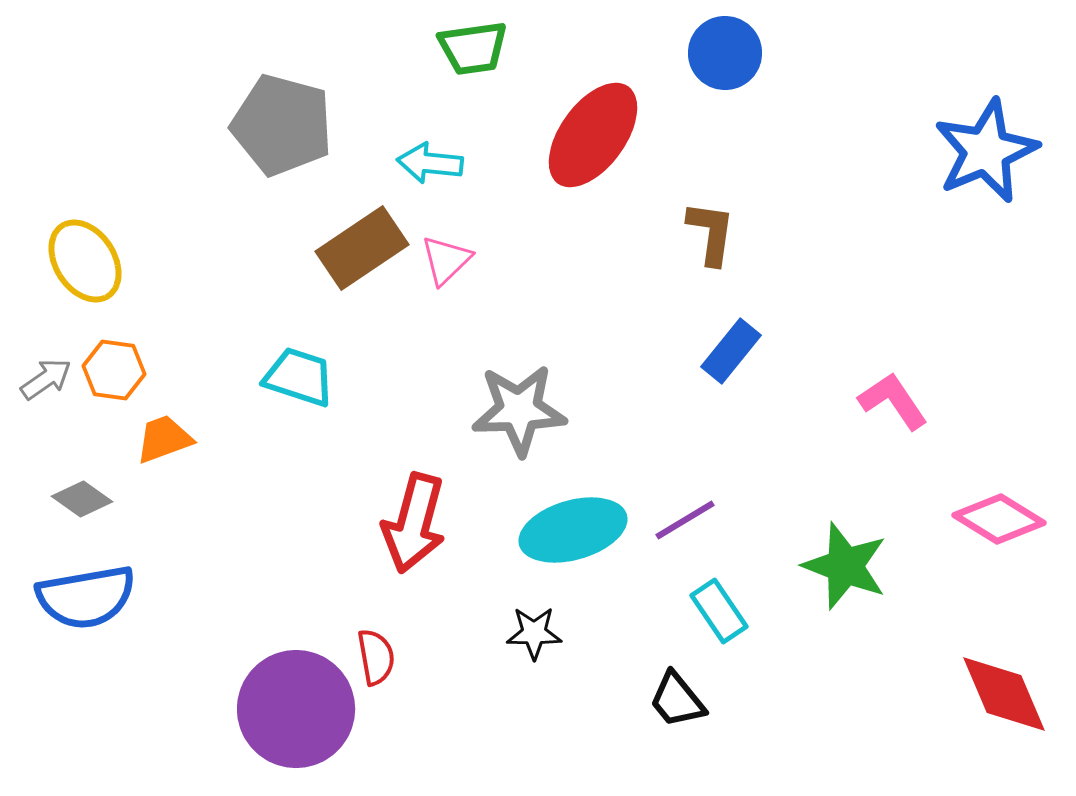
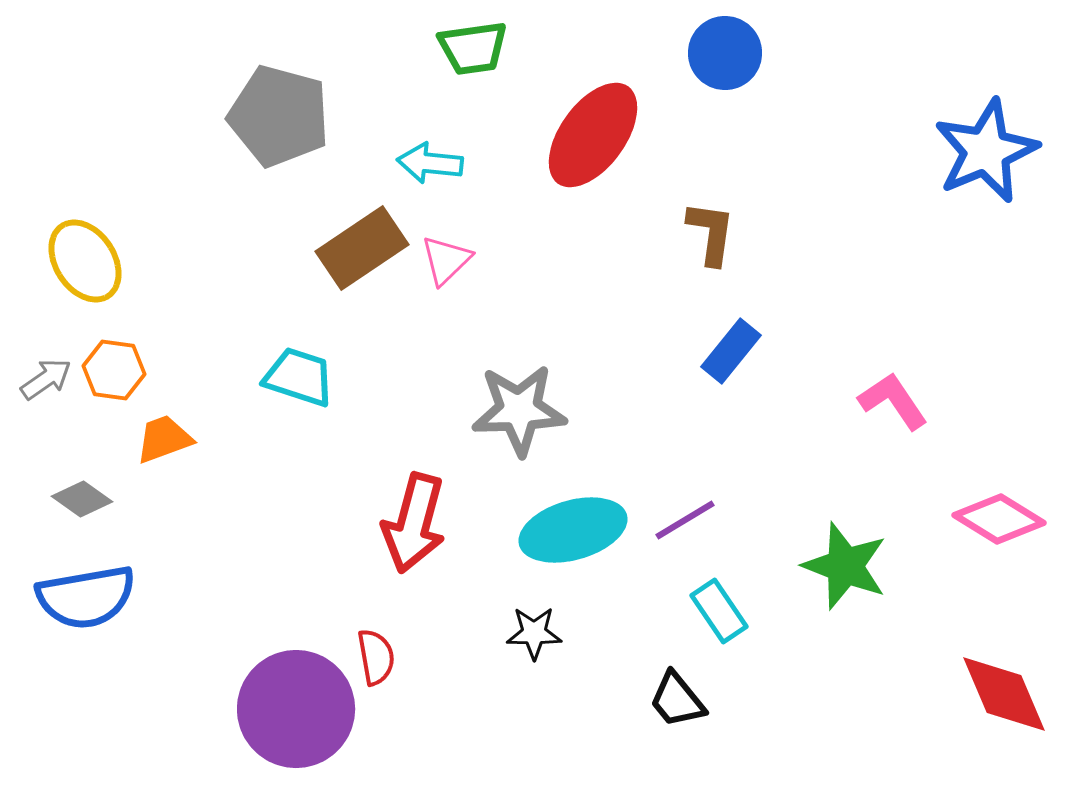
gray pentagon: moved 3 px left, 9 px up
